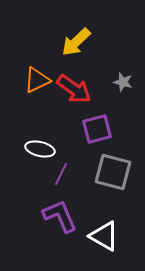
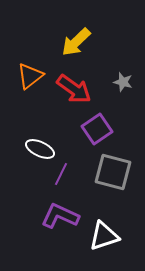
orange triangle: moved 7 px left, 4 px up; rotated 12 degrees counterclockwise
purple square: rotated 20 degrees counterclockwise
white ellipse: rotated 12 degrees clockwise
purple L-shape: rotated 42 degrees counterclockwise
white triangle: rotated 48 degrees counterclockwise
